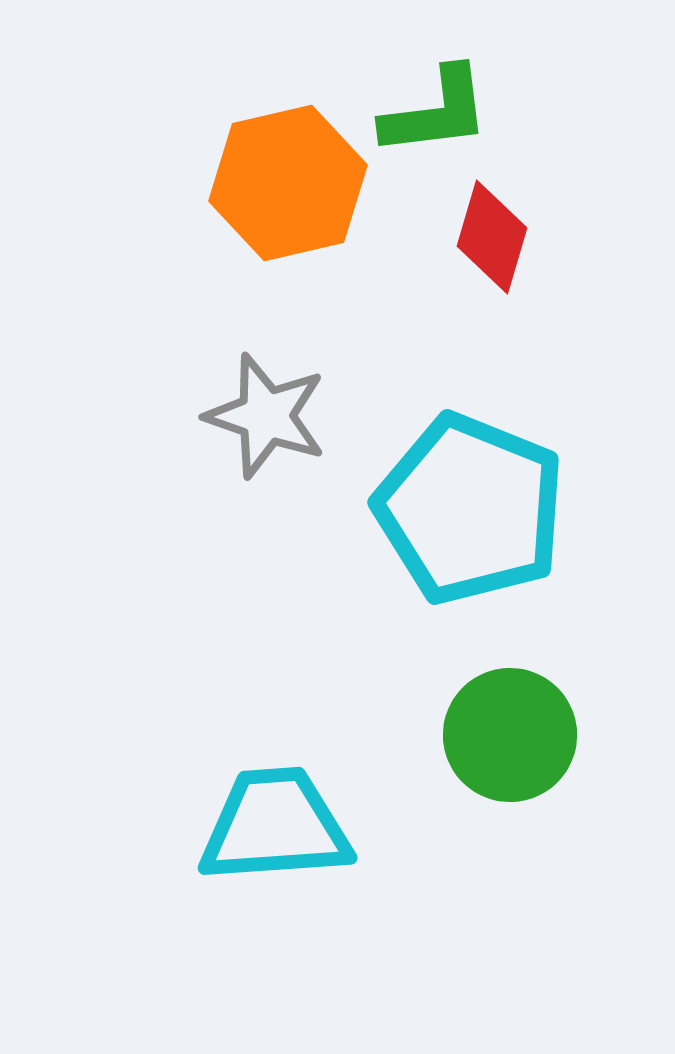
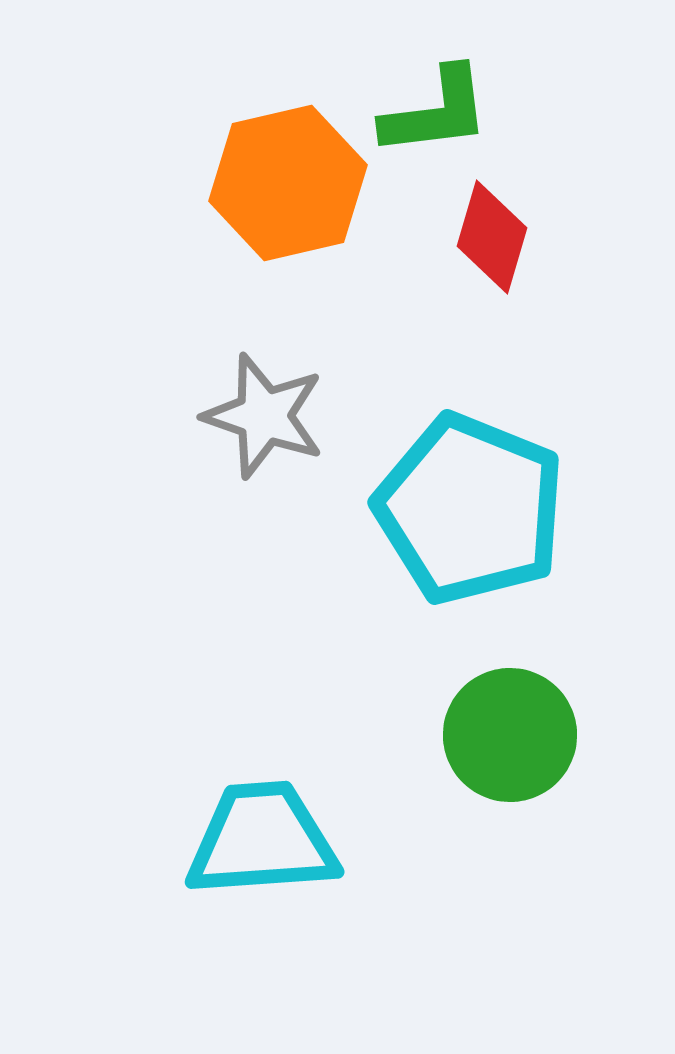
gray star: moved 2 px left
cyan trapezoid: moved 13 px left, 14 px down
